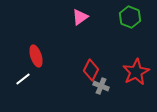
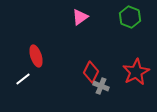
red diamond: moved 2 px down
